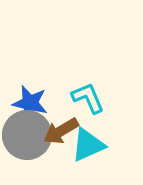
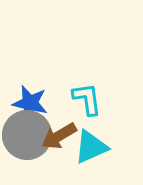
cyan L-shape: moved 1 px left, 1 px down; rotated 15 degrees clockwise
brown arrow: moved 2 px left, 5 px down
cyan triangle: moved 3 px right, 2 px down
